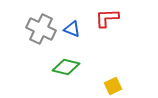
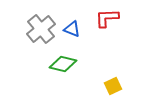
gray cross: rotated 24 degrees clockwise
green diamond: moved 3 px left, 3 px up
